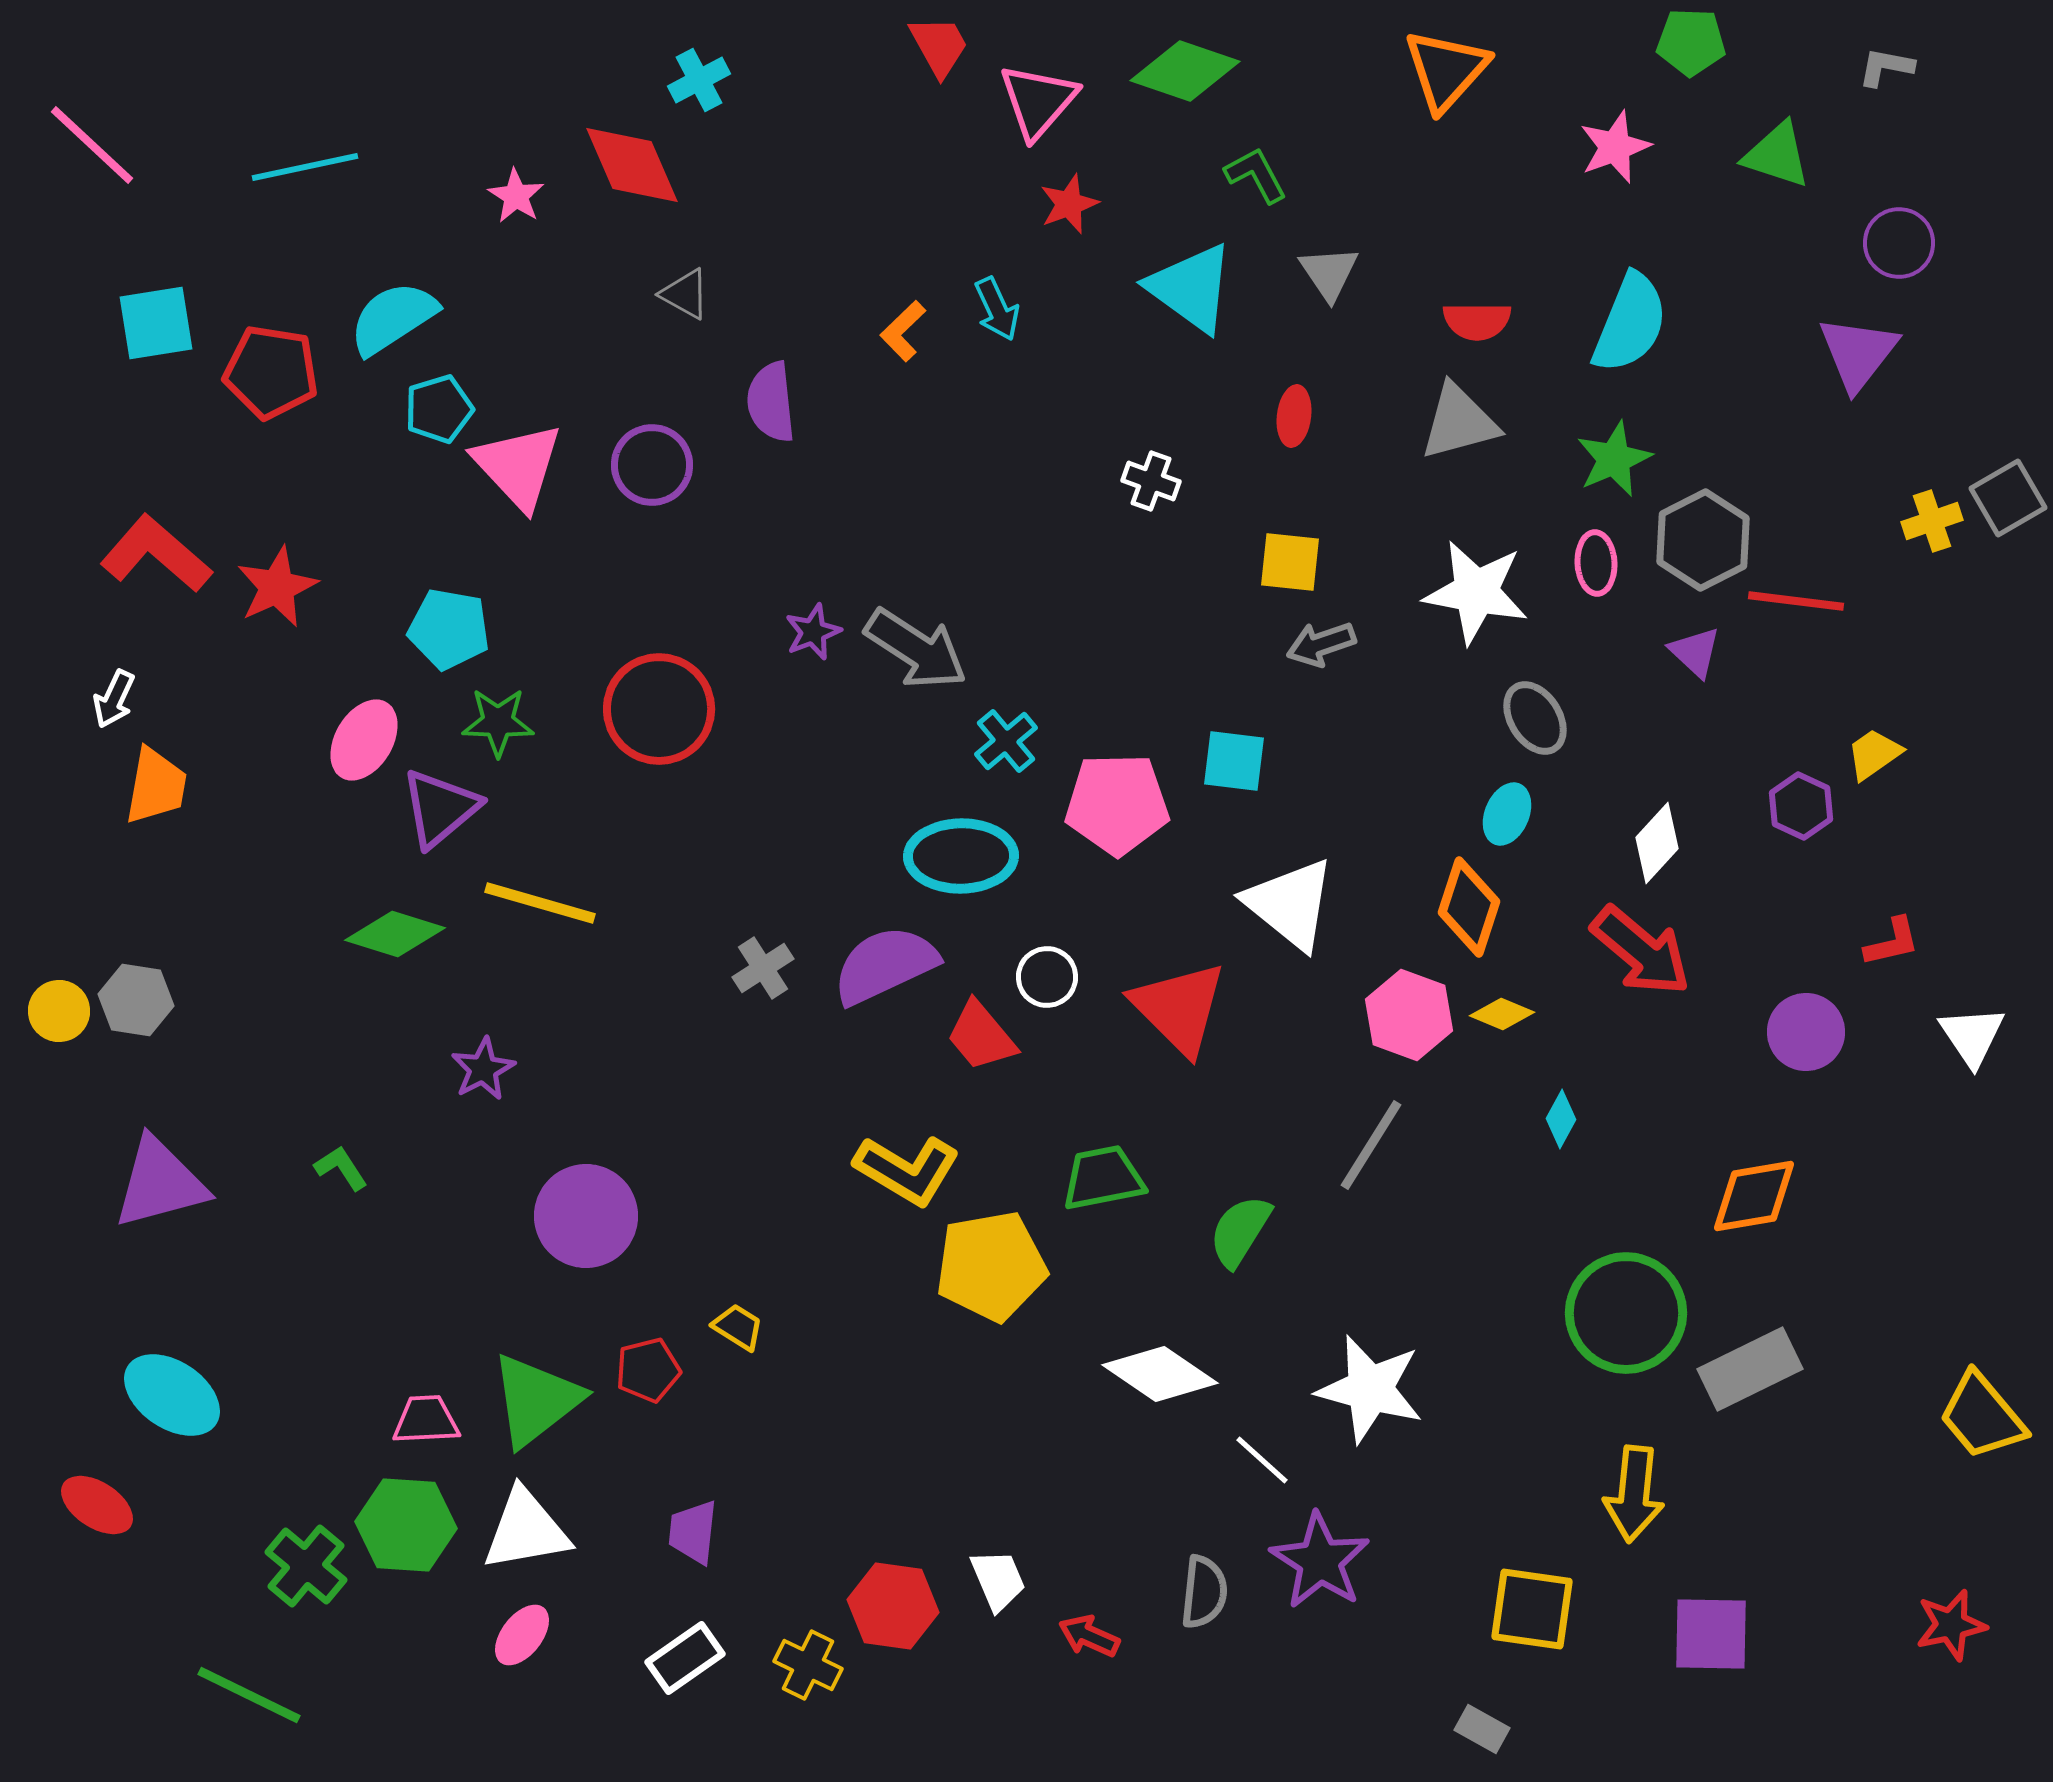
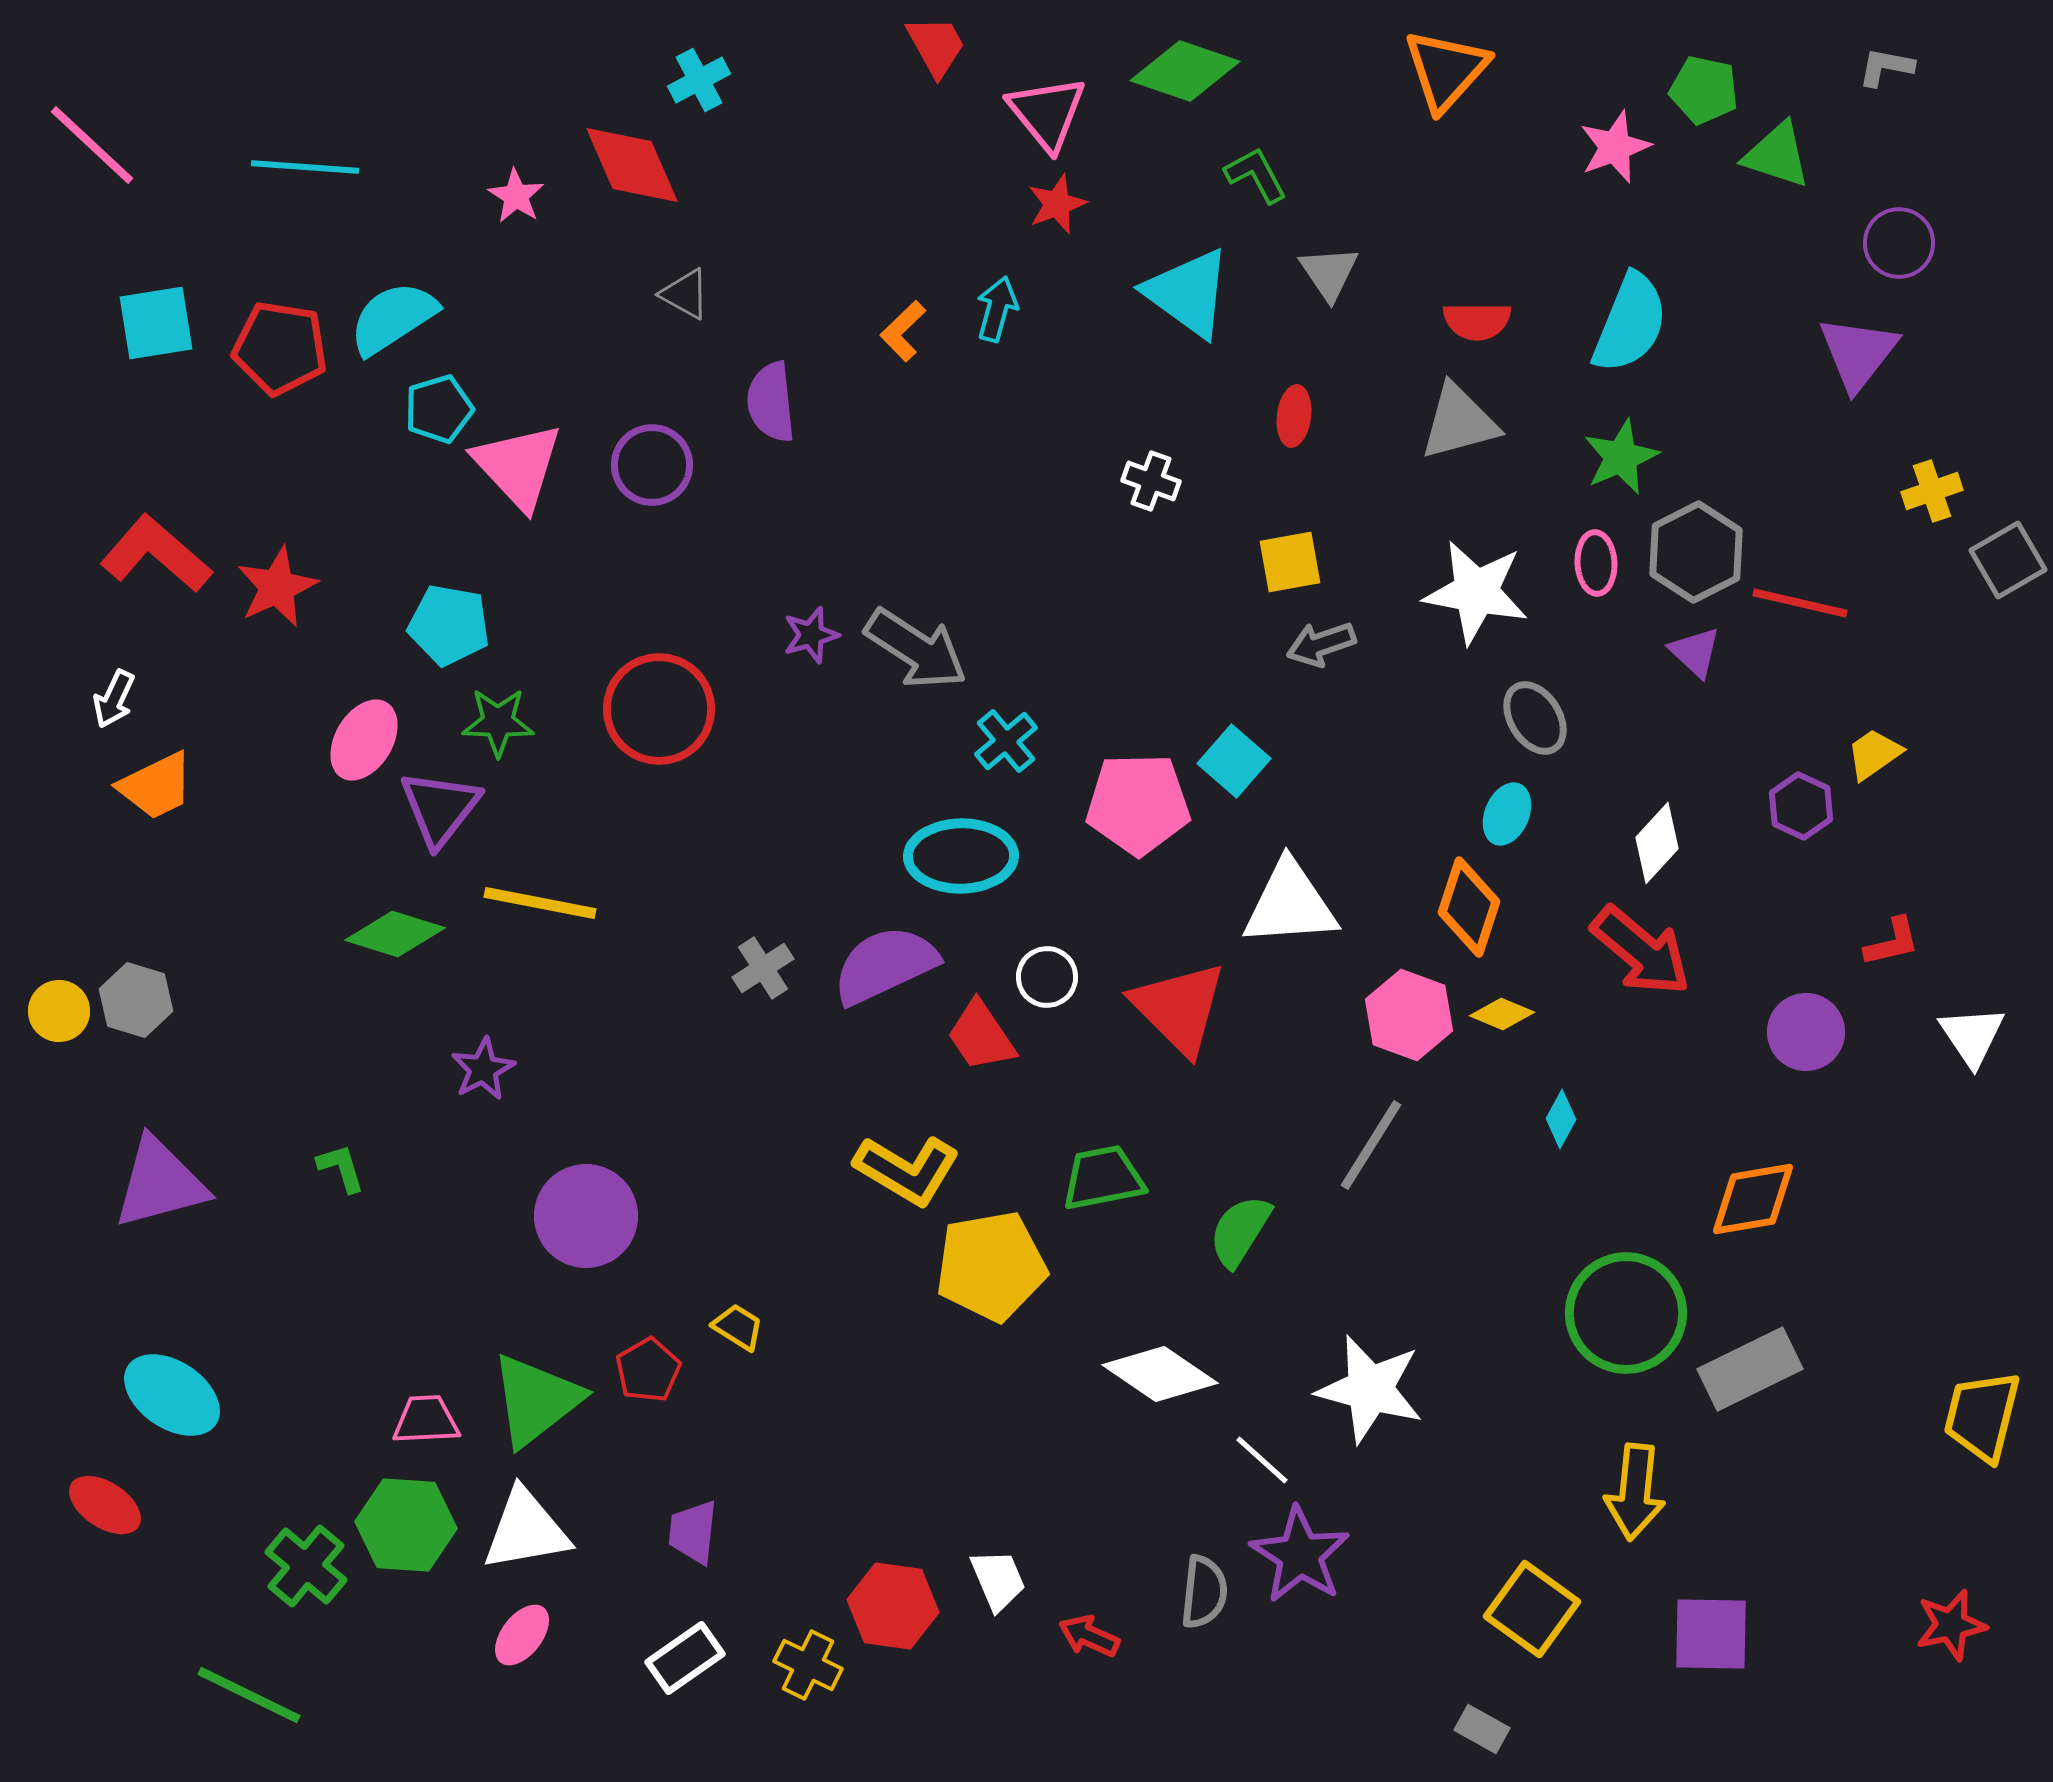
green pentagon at (1691, 42): moved 13 px right, 48 px down; rotated 10 degrees clockwise
red trapezoid at (939, 46): moved 3 px left
pink triangle at (1038, 101): moved 9 px right, 12 px down; rotated 20 degrees counterclockwise
cyan line at (305, 167): rotated 16 degrees clockwise
red star at (1069, 204): moved 12 px left
cyan triangle at (1191, 288): moved 3 px left, 5 px down
cyan arrow at (997, 309): rotated 140 degrees counterclockwise
red pentagon at (271, 372): moved 9 px right, 24 px up
green star at (1614, 459): moved 7 px right, 2 px up
gray square at (2008, 498): moved 62 px down
yellow cross at (1932, 521): moved 30 px up
gray hexagon at (1703, 540): moved 7 px left, 12 px down
yellow square at (1290, 562): rotated 16 degrees counterclockwise
red line at (1796, 601): moved 4 px right, 2 px down; rotated 6 degrees clockwise
cyan pentagon at (449, 629): moved 4 px up
purple star at (813, 632): moved 2 px left, 3 px down; rotated 6 degrees clockwise
cyan square at (1234, 761): rotated 34 degrees clockwise
orange trapezoid at (156, 786): rotated 54 degrees clockwise
pink pentagon at (1117, 804): moved 21 px right
purple triangle at (440, 808): rotated 12 degrees counterclockwise
yellow line at (540, 903): rotated 5 degrees counterclockwise
white triangle at (1290, 904): rotated 43 degrees counterclockwise
gray hexagon at (136, 1000): rotated 8 degrees clockwise
red trapezoid at (981, 1036): rotated 6 degrees clockwise
green L-shape at (341, 1168): rotated 16 degrees clockwise
orange diamond at (1754, 1196): moved 1 px left, 3 px down
red pentagon at (648, 1370): rotated 16 degrees counterclockwise
yellow trapezoid at (1982, 1416): rotated 54 degrees clockwise
yellow arrow at (1634, 1494): moved 1 px right, 2 px up
red ellipse at (97, 1505): moved 8 px right
purple star at (1320, 1561): moved 20 px left, 6 px up
yellow square at (1532, 1609): rotated 28 degrees clockwise
